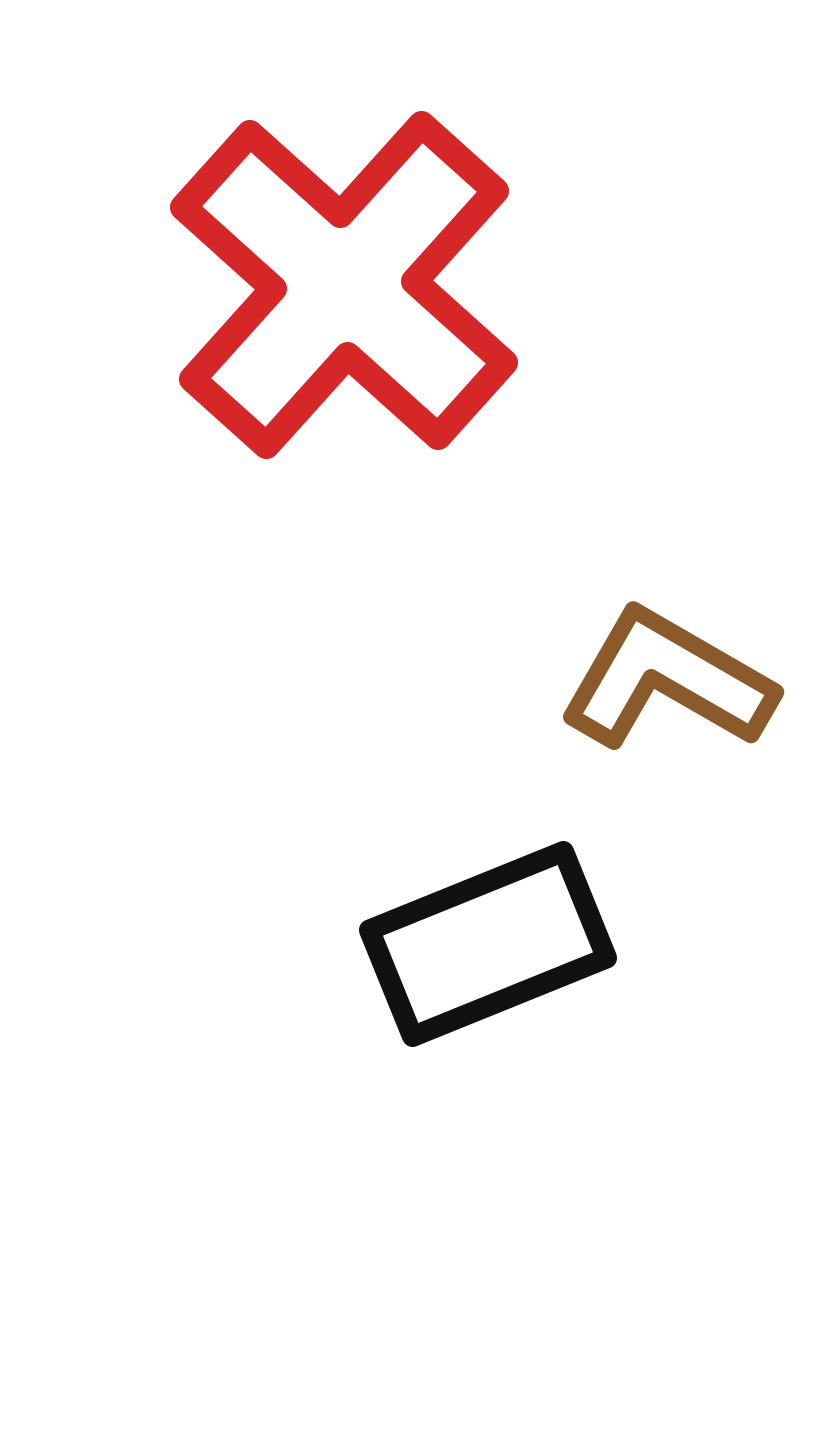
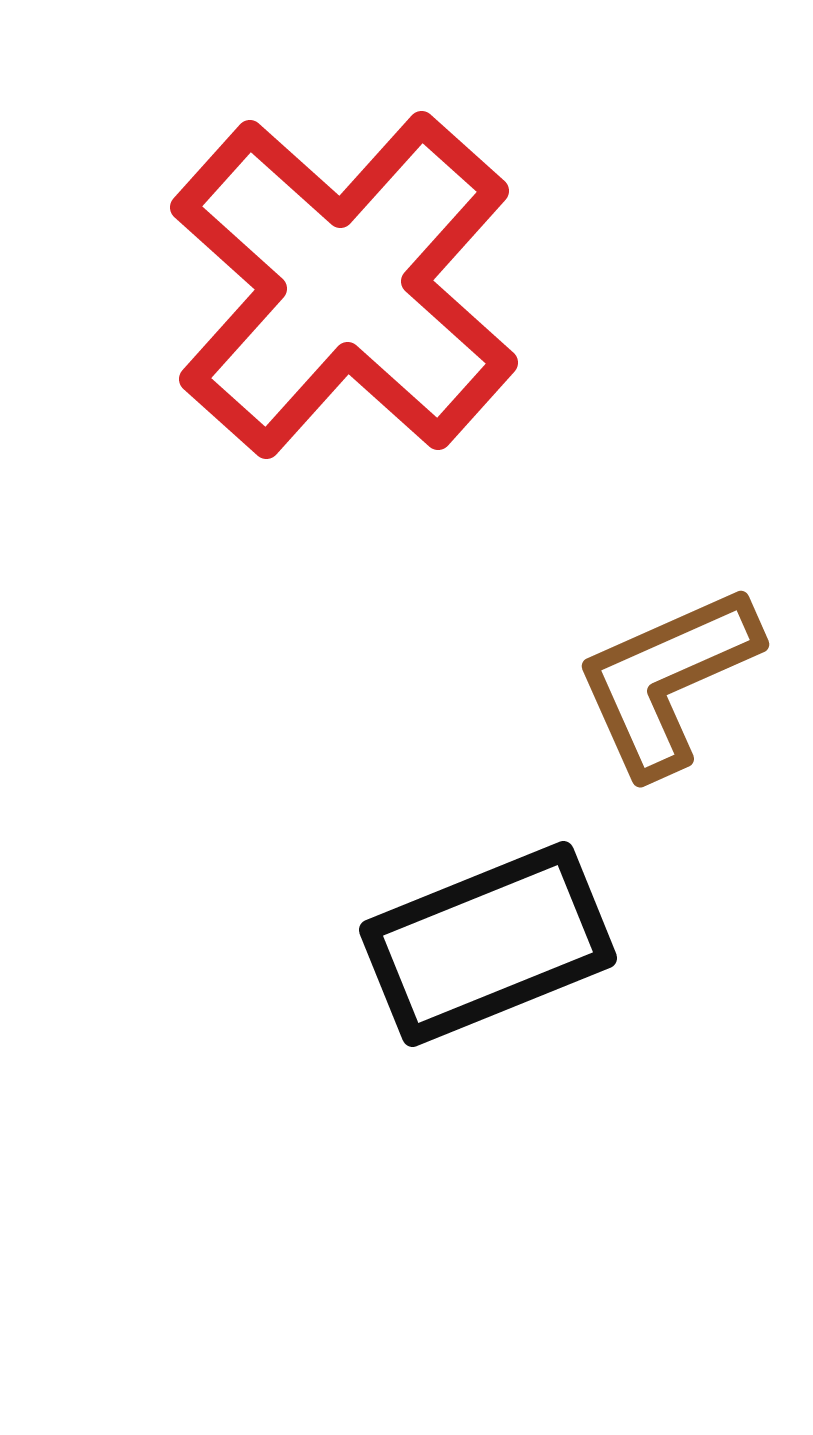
brown L-shape: rotated 54 degrees counterclockwise
